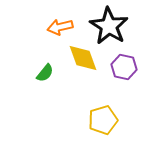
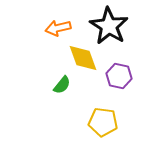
orange arrow: moved 2 px left, 1 px down
purple hexagon: moved 5 px left, 9 px down
green semicircle: moved 17 px right, 12 px down
yellow pentagon: moved 2 px down; rotated 24 degrees clockwise
